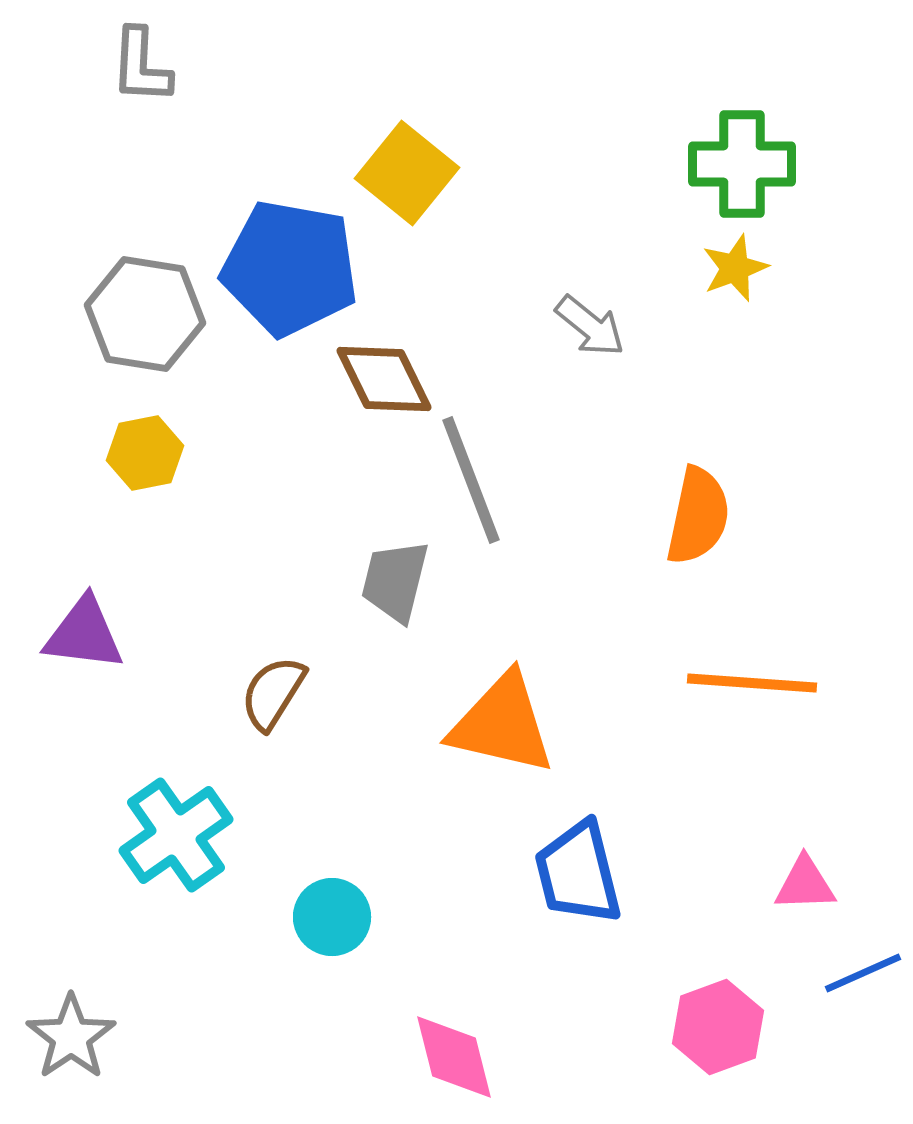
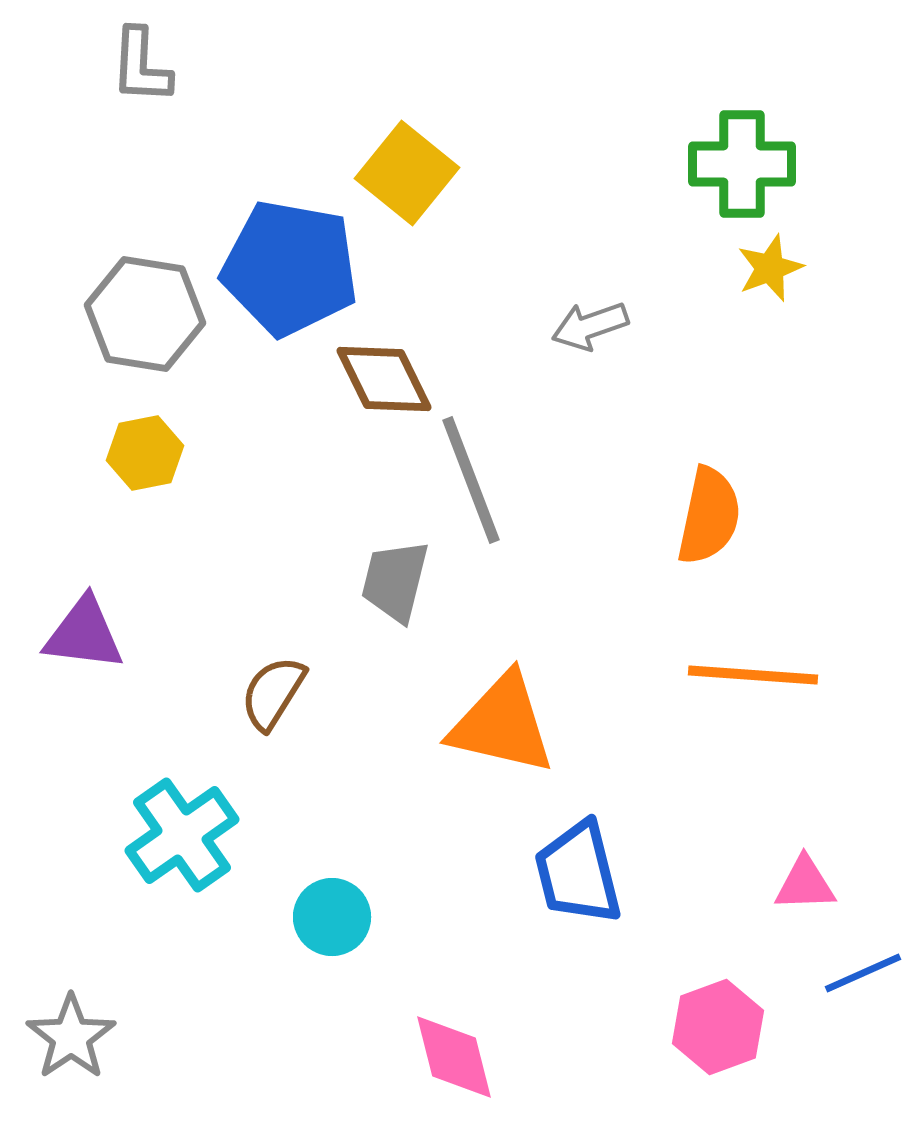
yellow star: moved 35 px right
gray arrow: rotated 122 degrees clockwise
orange semicircle: moved 11 px right
orange line: moved 1 px right, 8 px up
cyan cross: moved 6 px right
